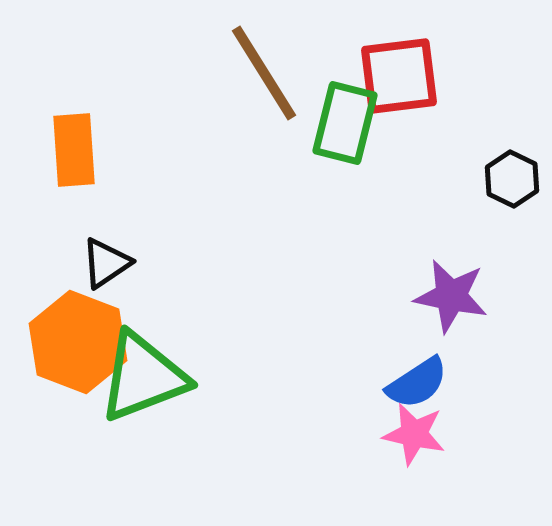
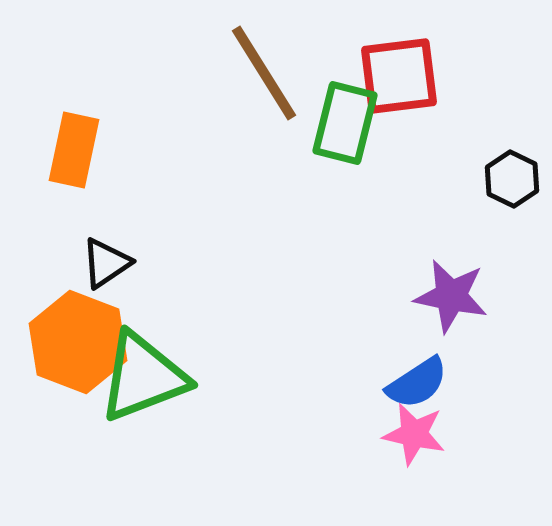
orange rectangle: rotated 16 degrees clockwise
